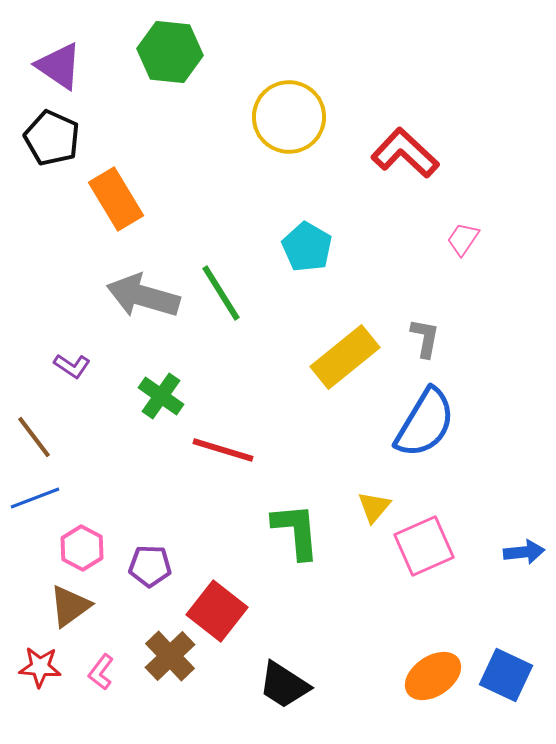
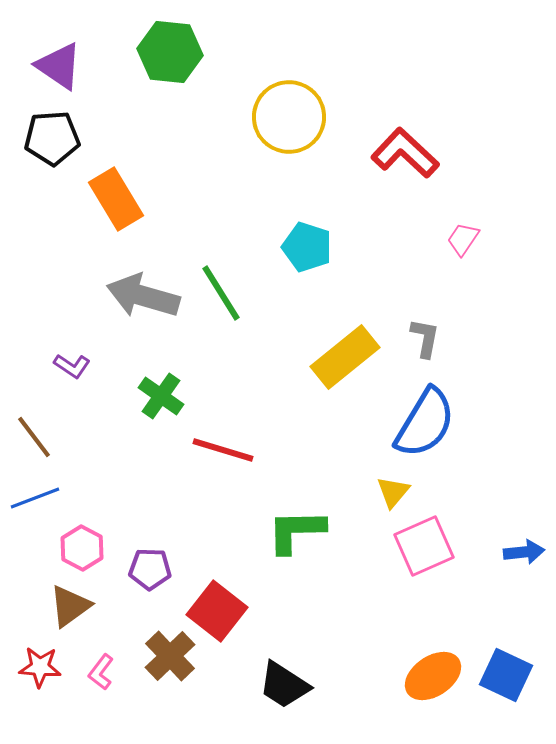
black pentagon: rotated 28 degrees counterclockwise
cyan pentagon: rotated 12 degrees counterclockwise
yellow triangle: moved 19 px right, 15 px up
green L-shape: rotated 86 degrees counterclockwise
purple pentagon: moved 3 px down
